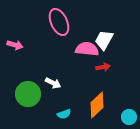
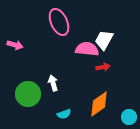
white arrow: rotated 133 degrees counterclockwise
orange diamond: moved 2 px right, 1 px up; rotated 8 degrees clockwise
